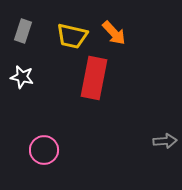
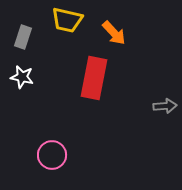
gray rectangle: moved 6 px down
yellow trapezoid: moved 5 px left, 16 px up
gray arrow: moved 35 px up
pink circle: moved 8 px right, 5 px down
